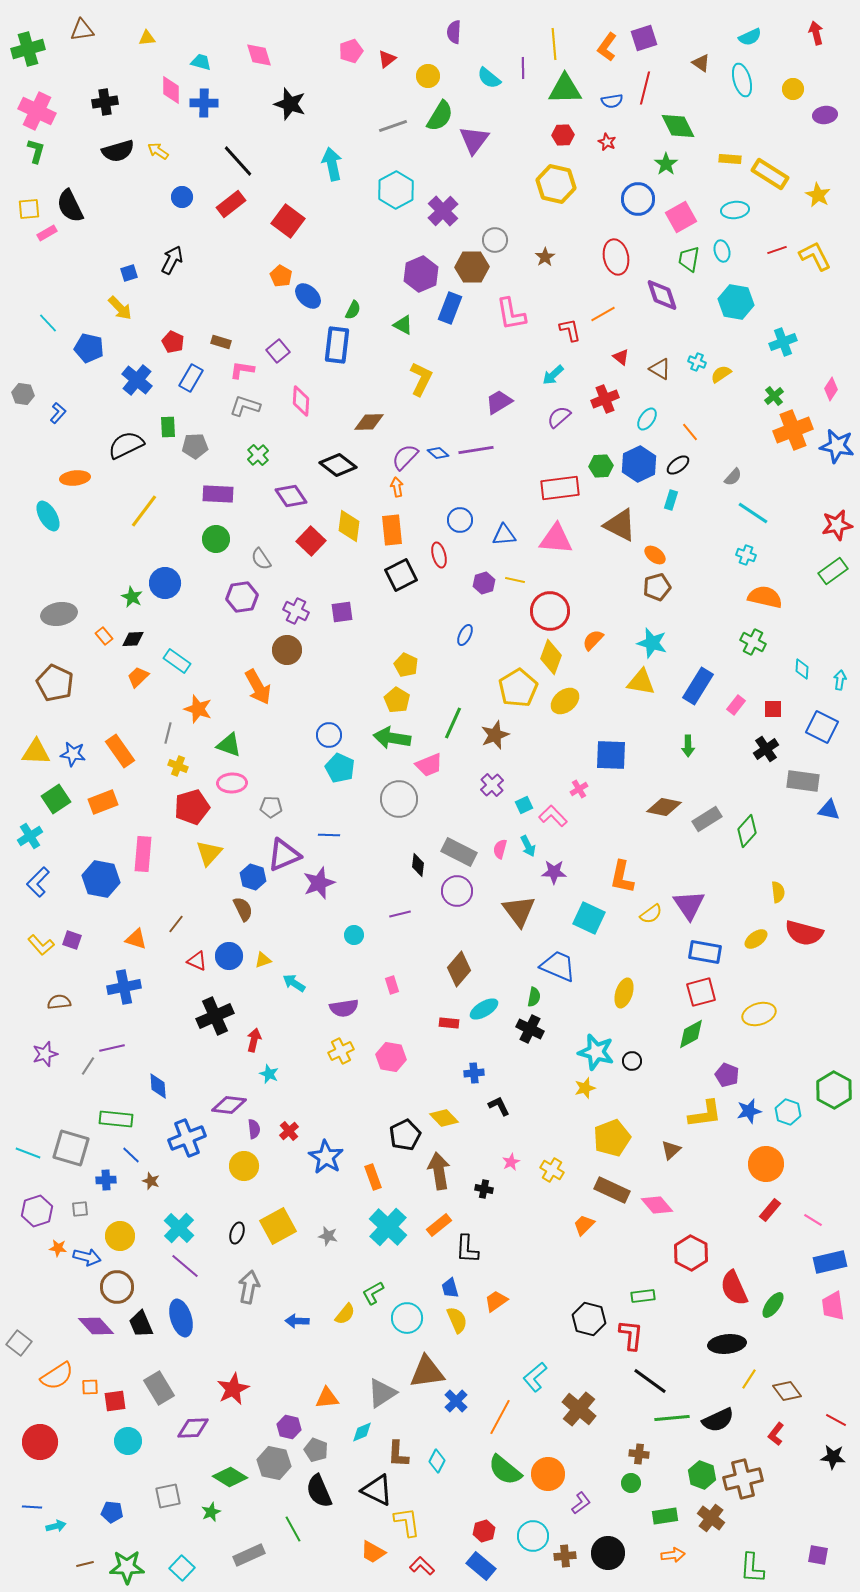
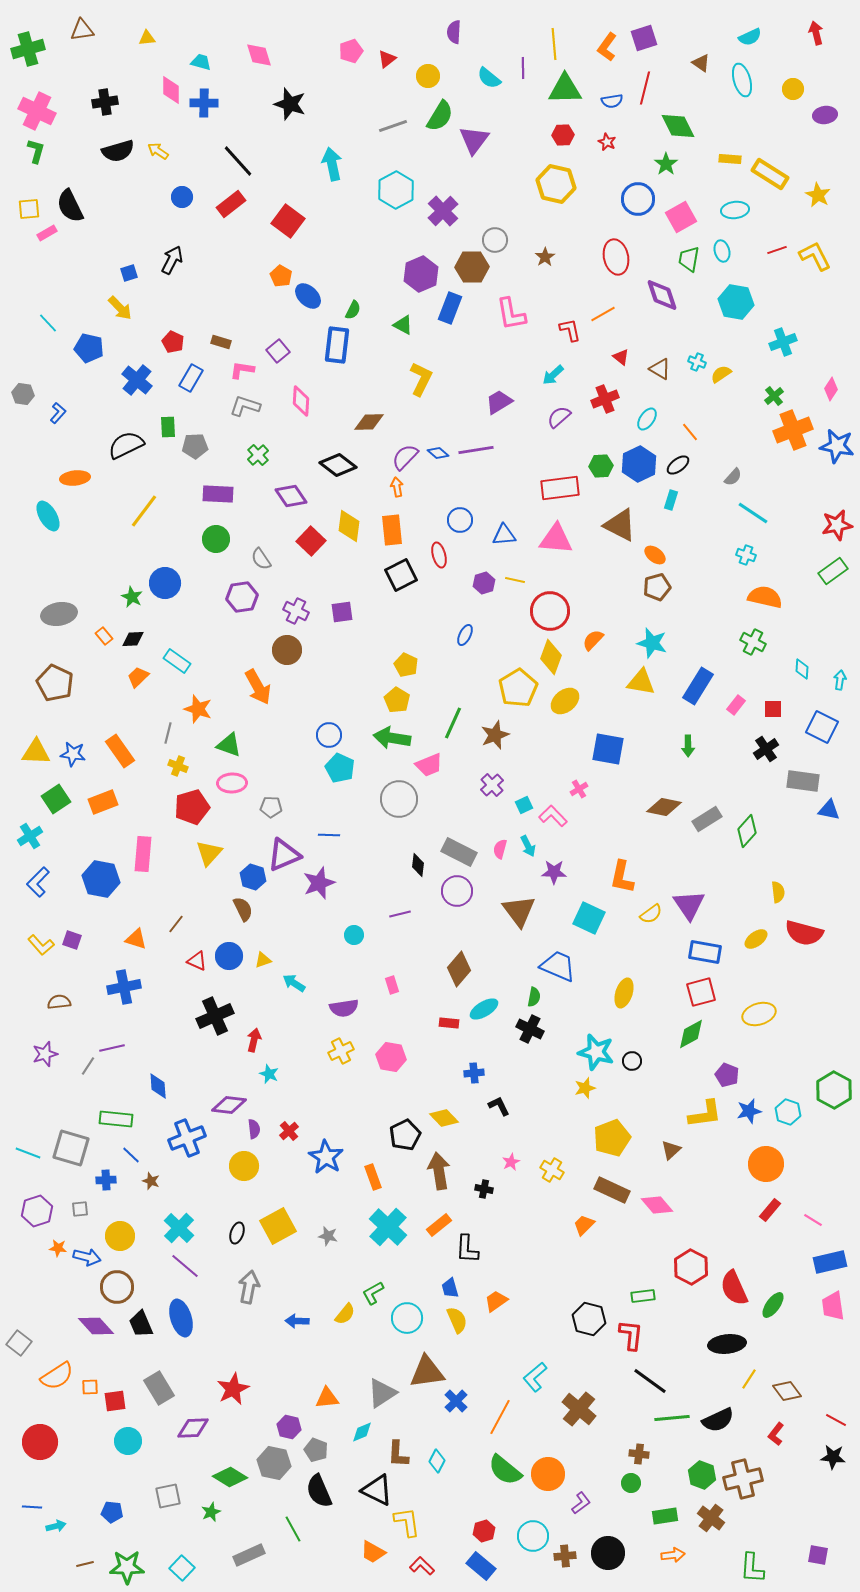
blue square at (611, 755): moved 3 px left, 6 px up; rotated 8 degrees clockwise
red hexagon at (691, 1253): moved 14 px down
